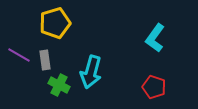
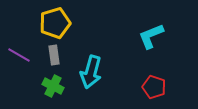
cyan L-shape: moved 4 px left, 2 px up; rotated 32 degrees clockwise
gray rectangle: moved 9 px right, 5 px up
green cross: moved 6 px left, 1 px down
